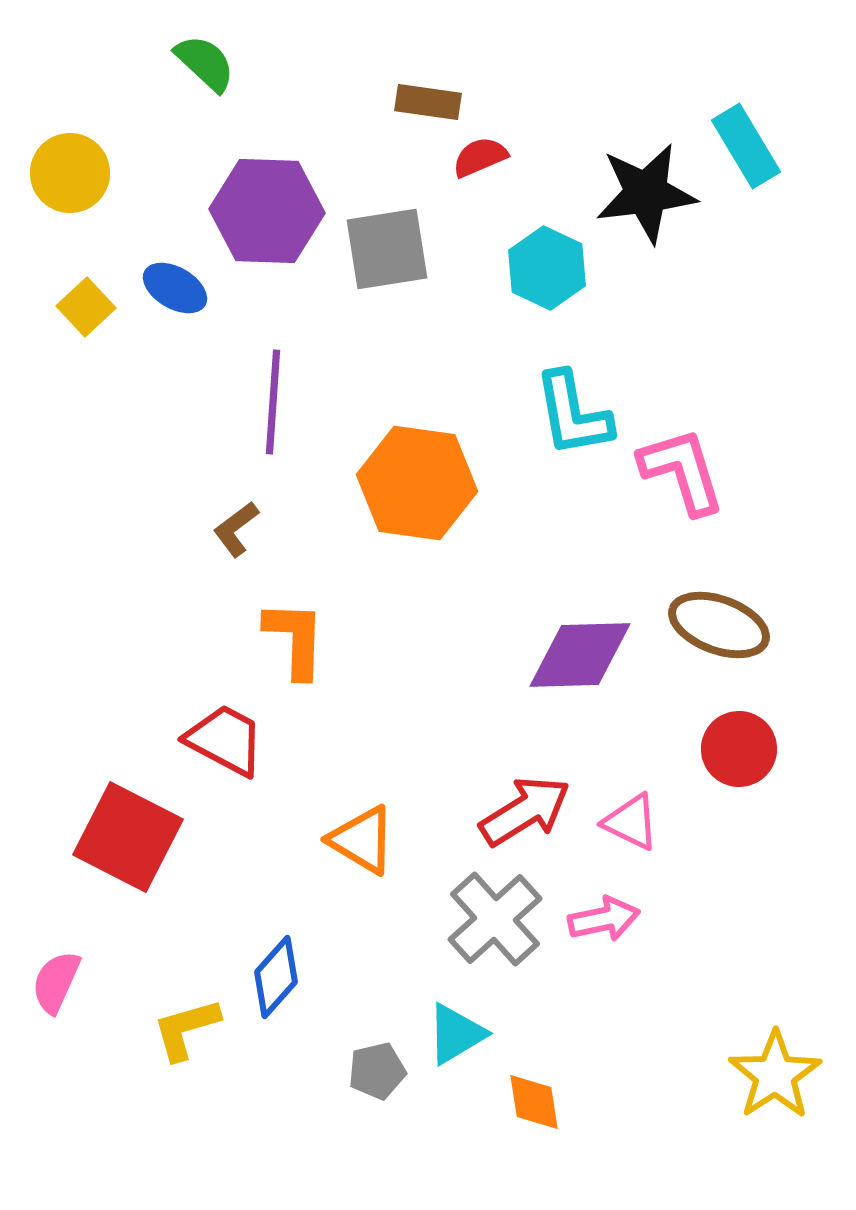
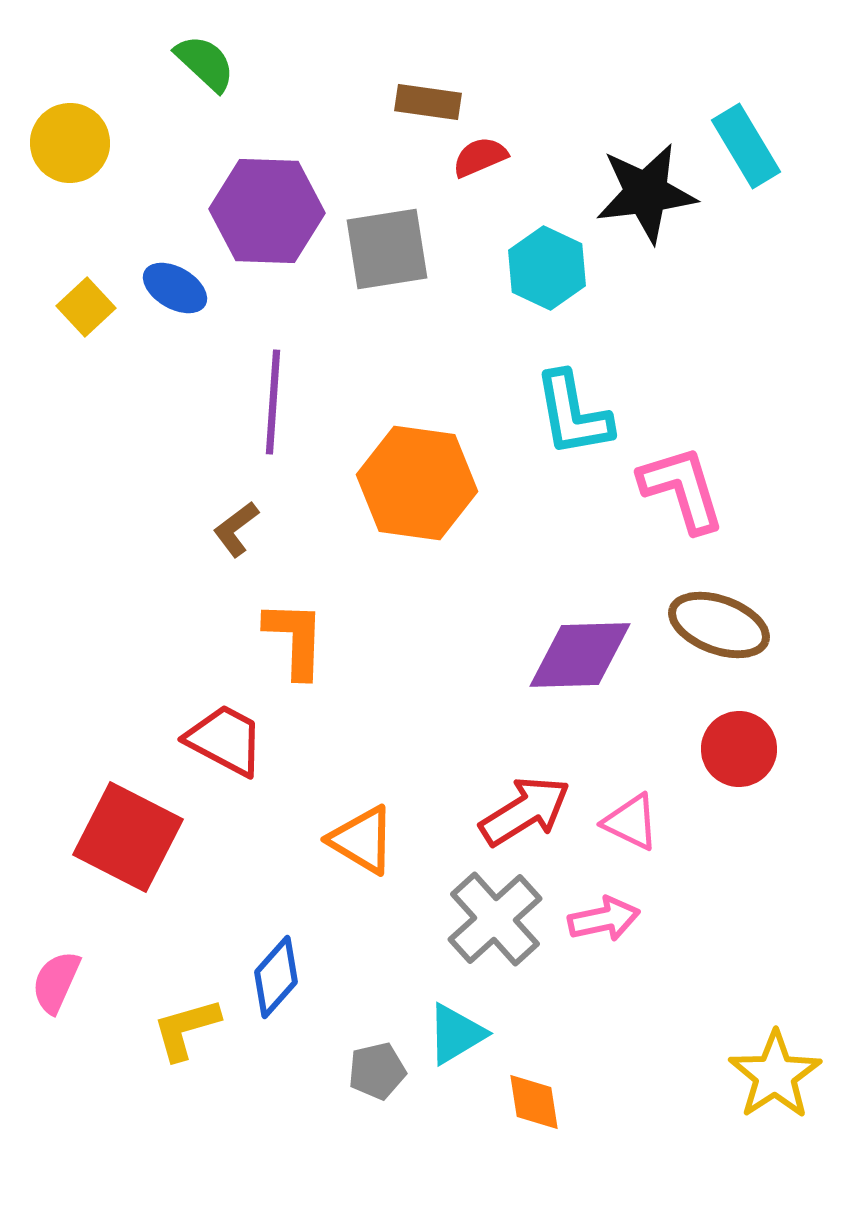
yellow circle: moved 30 px up
pink L-shape: moved 18 px down
